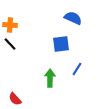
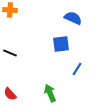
orange cross: moved 15 px up
black line: moved 9 px down; rotated 24 degrees counterclockwise
green arrow: moved 15 px down; rotated 24 degrees counterclockwise
red semicircle: moved 5 px left, 5 px up
